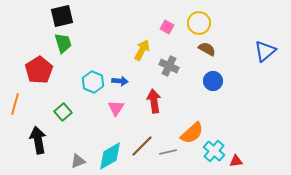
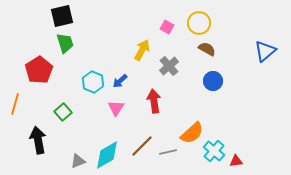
green trapezoid: moved 2 px right
gray cross: rotated 24 degrees clockwise
blue arrow: rotated 133 degrees clockwise
cyan diamond: moved 3 px left, 1 px up
